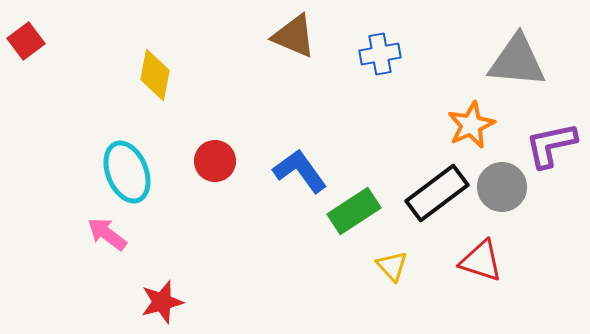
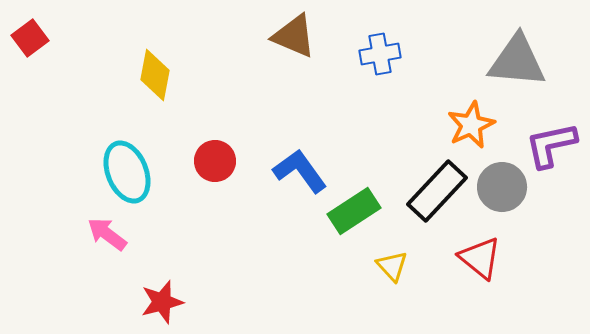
red square: moved 4 px right, 3 px up
black rectangle: moved 2 px up; rotated 10 degrees counterclockwise
red triangle: moved 1 px left, 3 px up; rotated 21 degrees clockwise
